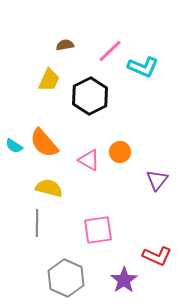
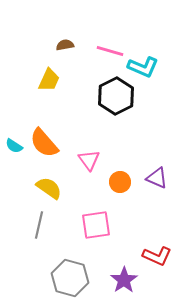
pink line: rotated 60 degrees clockwise
black hexagon: moved 26 px right
orange circle: moved 30 px down
pink triangle: rotated 25 degrees clockwise
purple triangle: moved 2 px up; rotated 45 degrees counterclockwise
yellow semicircle: rotated 20 degrees clockwise
gray line: moved 2 px right, 2 px down; rotated 12 degrees clockwise
pink square: moved 2 px left, 5 px up
gray hexagon: moved 4 px right; rotated 9 degrees counterclockwise
